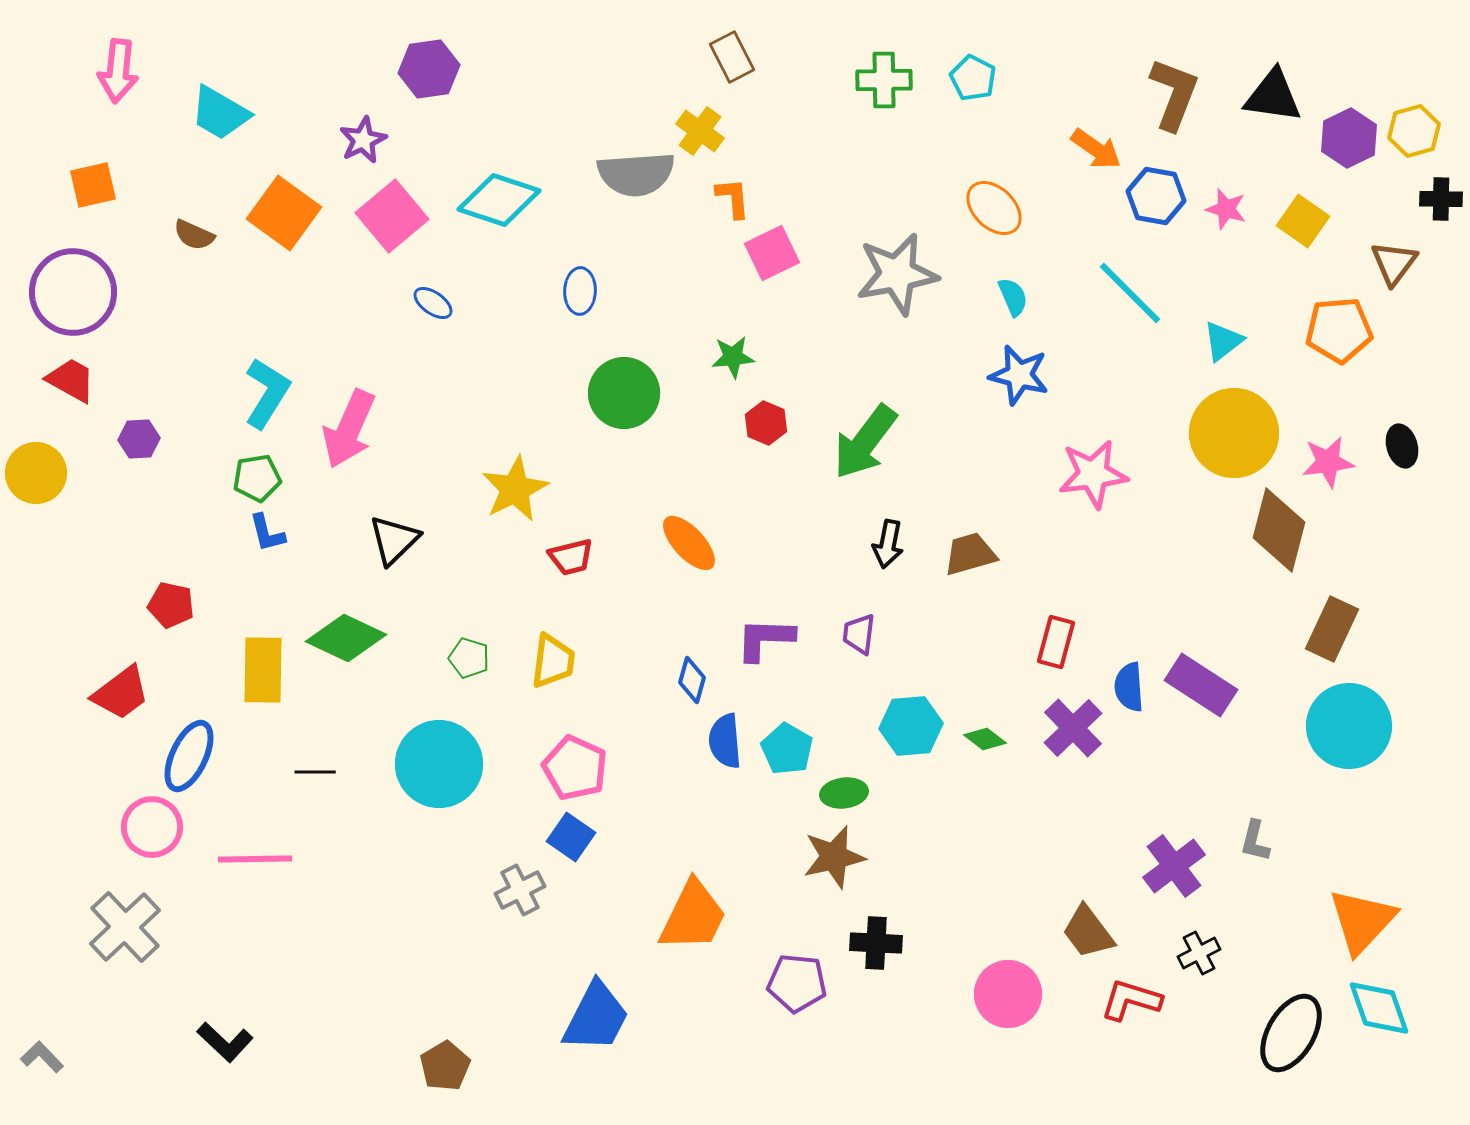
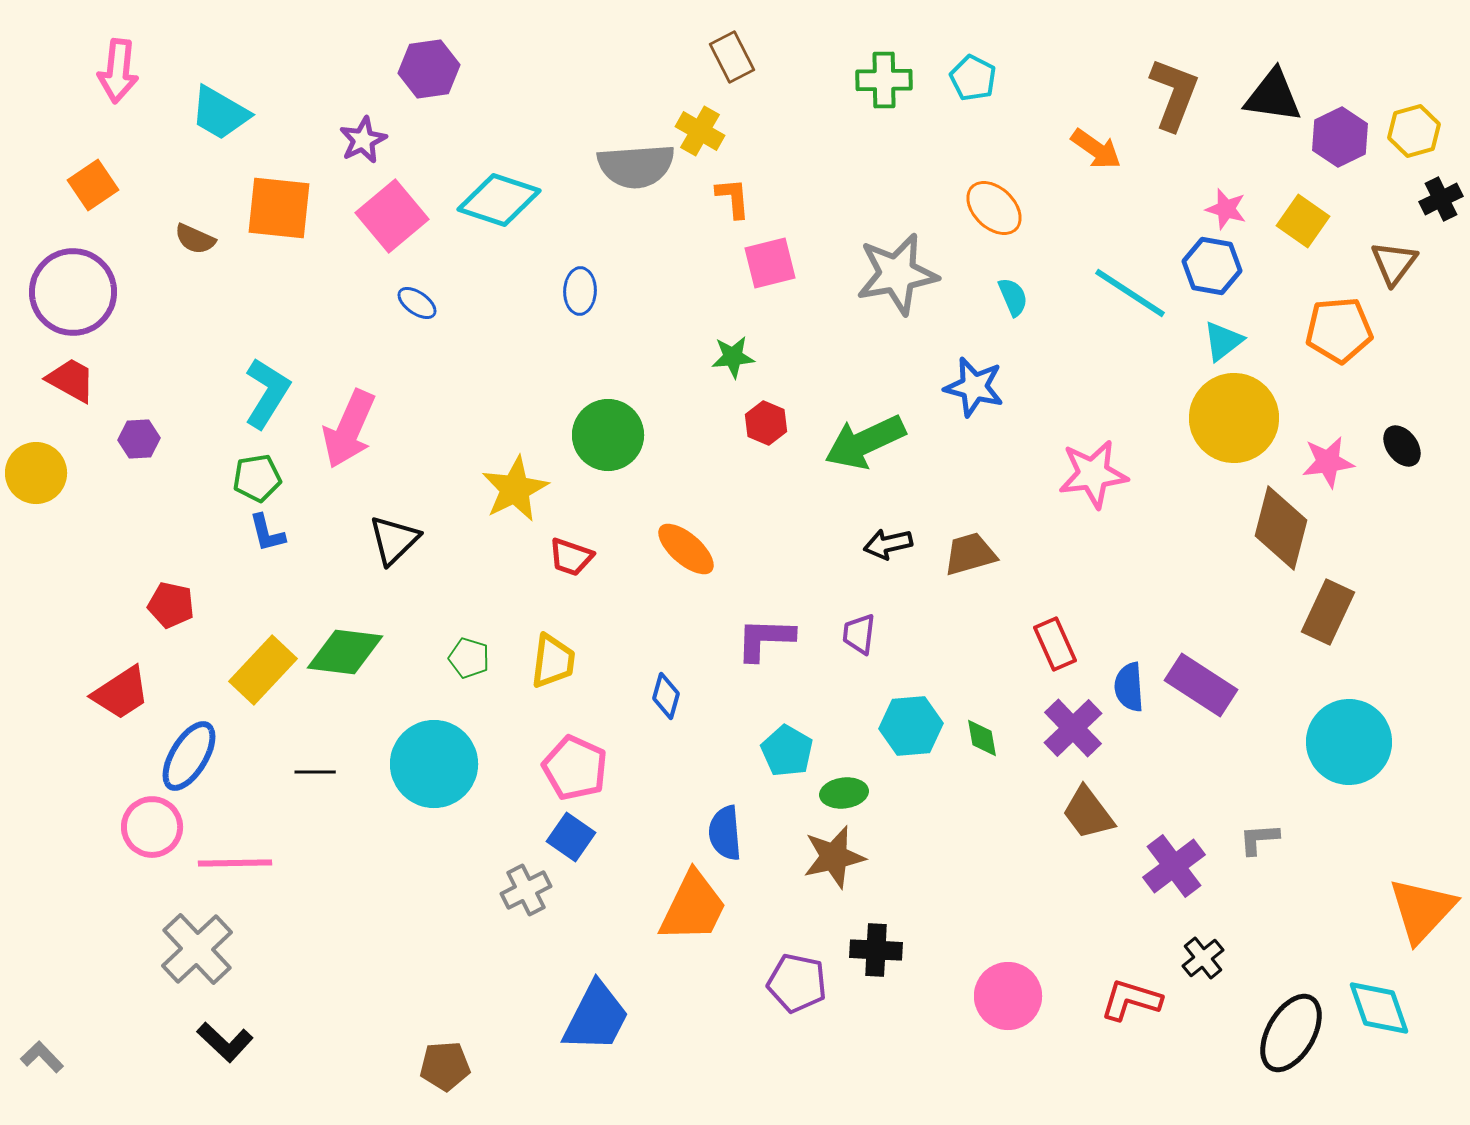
yellow cross at (700, 131): rotated 6 degrees counterclockwise
purple hexagon at (1349, 138): moved 9 px left, 1 px up
gray semicircle at (636, 174): moved 8 px up
orange square at (93, 185): rotated 21 degrees counterclockwise
blue hexagon at (1156, 196): moved 56 px right, 70 px down
black cross at (1441, 199): rotated 27 degrees counterclockwise
orange square at (284, 213): moved 5 px left, 5 px up; rotated 30 degrees counterclockwise
brown semicircle at (194, 235): moved 1 px right, 4 px down
pink square at (772, 253): moved 2 px left, 10 px down; rotated 12 degrees clockwise
cyan line at (1130, 293): rotated 12 degrees counterclockwise
blue ellipse at (433, 303): moved 16 px left
blue star at (1019, 375): moved 45 px left, 12 px down
green circle at (624, 393): moved 16 px left, 42 px down
yellow circle at (1234, 433): moved 15 px up
green arrow at (865, 442): rotated 28 degrees clockwise
black ellipse at (1402, 446): rotated 21 degrees counterclockwise
brown diamond at (1279, 530): moved 2 px right, 2 px up
orange ellipse at (689, 543): moved 3 px left, 6 px down; rotated 6 degrees counterclockwise
black arrow at (888, 544): rotated 66 degrees clockwise
red trapezoid at (571, 557): rotated 33 degrees clockwise
brown rectangle at (1332, 629): moved 4 px left, 17 px up
green diamond at (346, 638): moved 1 px left, 14 px down; rotated 18 degrees counterclockwise
red rectangle at (1056, 642): moved 1 px left, 2 px down; rotated 39 degrees counterclockwise
yellow rectangle at (263, 670): rotated 42 degrees clockwise
blue diamond at (692, 680): moved 26 px left, 16 px down
red trapezoid at (121, 693): rotated 4 degrees clockwise
cyan circle at (1349, 726): moved 16 px down
green diamond at (985, 739): moved 3 px left, 1 px up; rotated 42 degrees clockwise
blue semicircle at (725, 741): moved 92 px down
cyan pentagon at (787, 749): moved 2 px down
blue ellipse at (189, 756): rotated 6 degrees clockwise
cyan circle at (439, 764): moved 5 px left
gray L-shape at (1255, 841): moved 4 px right, 2 px up; rotated 72 degrees clockwise
pink line at (255, 859): moved 20 px left, 4 px down
gray cross at (520, 890): moved 6 px right
orange trapezoid at (693, 916): moved 9 px up
orange triangle at (1362, 921): moved 60 px right, 11 px up
gray cross at (125, 927): moved 72 px right, 22 px down
brown trapezoid at (1088, 932): moved 119 px up
black cross at (876, 943): moved 7 px down
black cross at (1199, 953): moved 4 px right, 5 px down; rotated 12 degrees counterclockwise
purple pentagon at (797, 983): rotated 6 degrees clockwise
pink circle at (1008, 994): moved 2 px down
brown pentagon at (445, 1066): rotated 27 degrees clockwise
